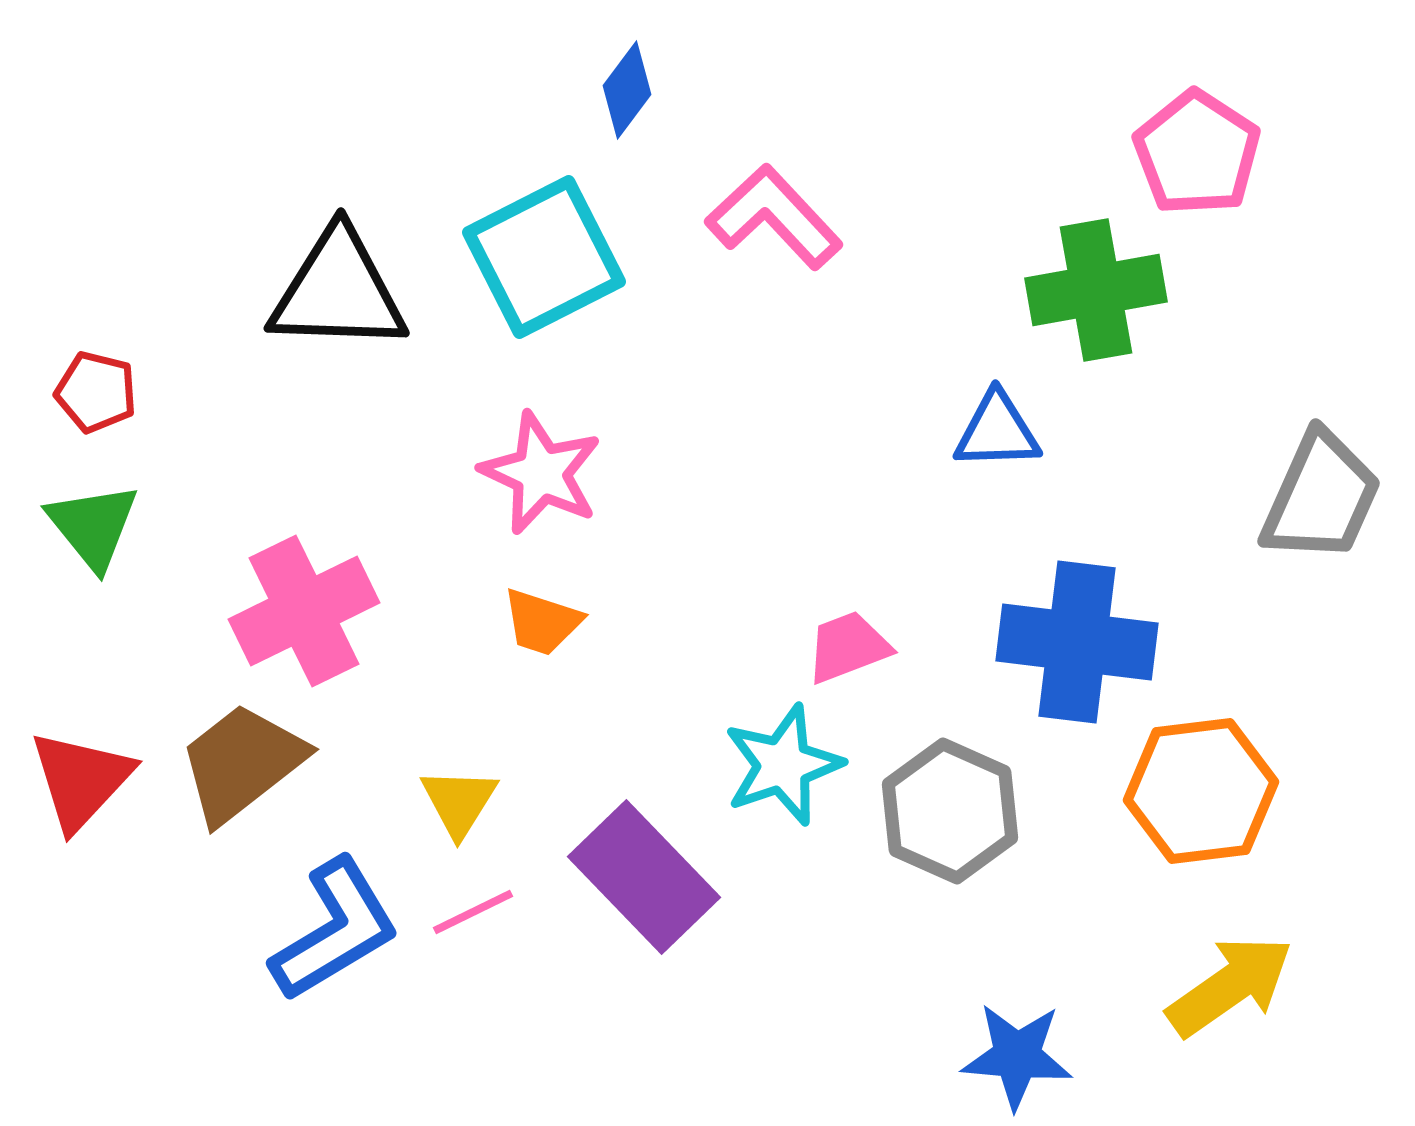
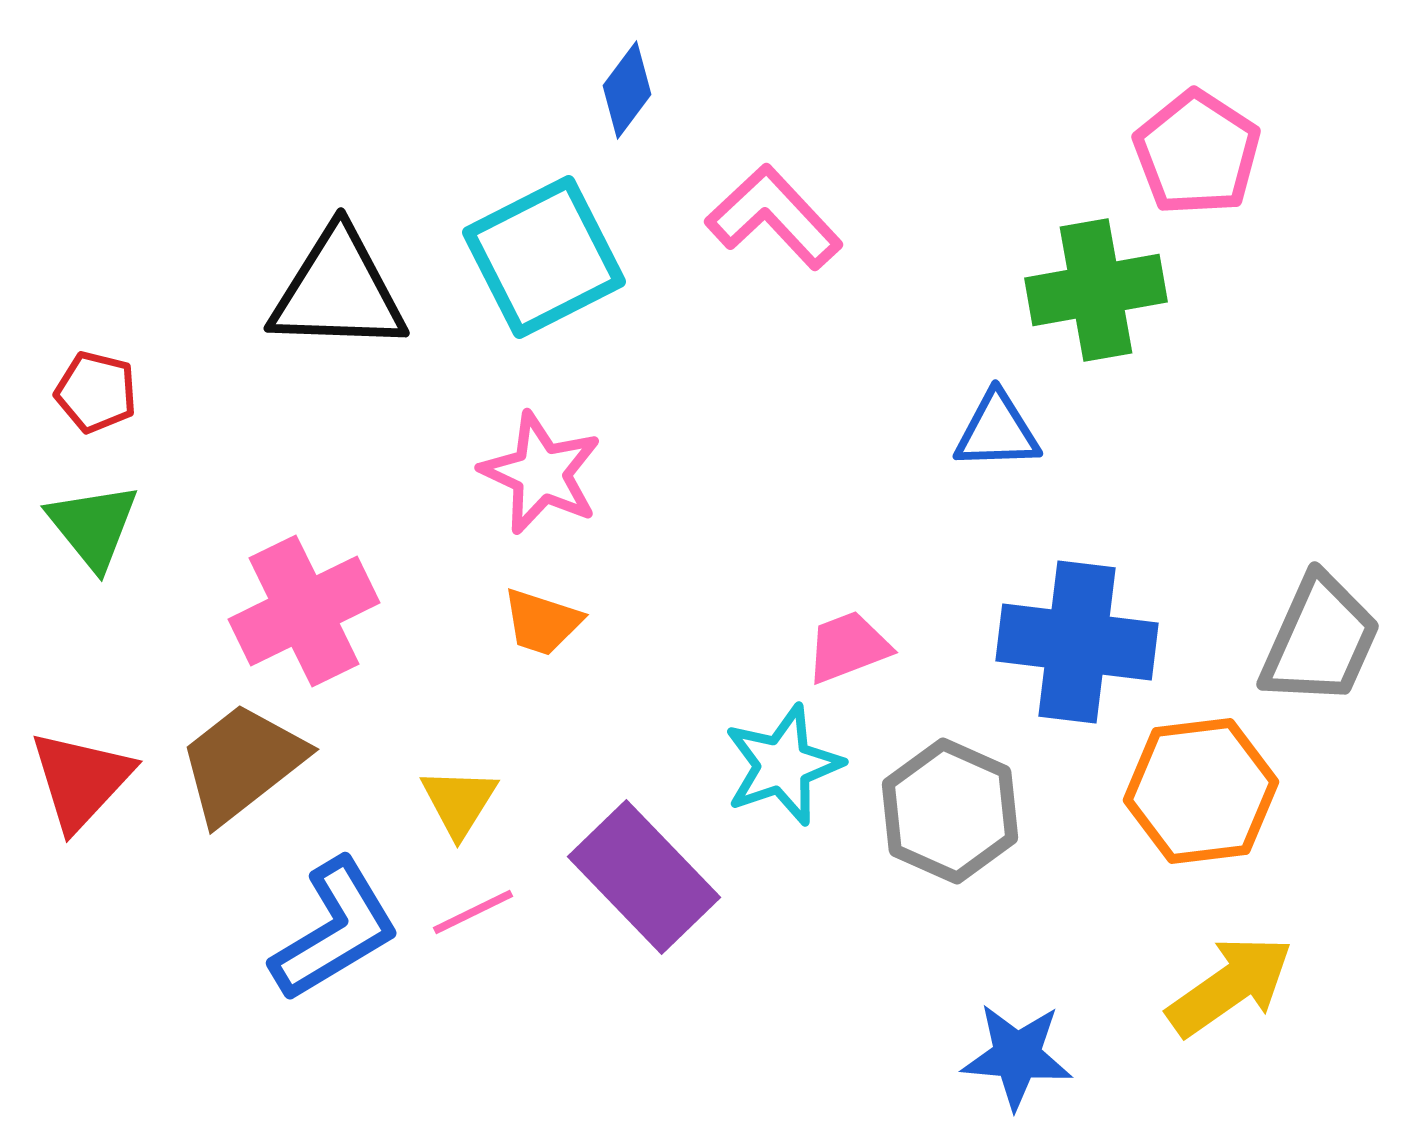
gray trapezoid: moved 1 px left, 143 px down
